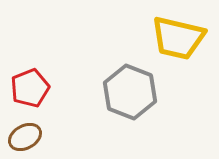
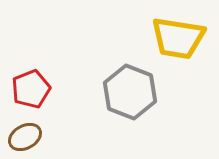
yellow trapezoid: rotated 4 degrees counterclockwise
red pentagon: moved 1 px right, 1 px down
